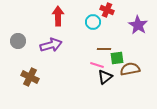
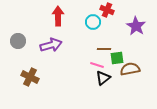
purple star: moved 2 px left, 1 px down
black triangle: moved 2 px left, 1 px down
